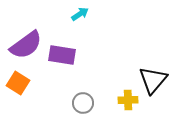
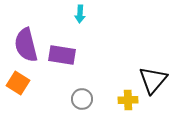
cyan arrow: rotated 126 degrees clockwise
purple semicircle: rotated 112 degrees clockwise
gray circle: moved 1 px left, 4 px up
